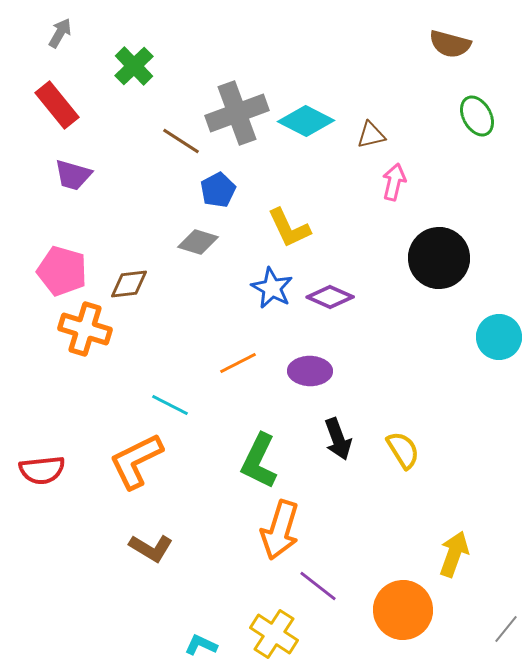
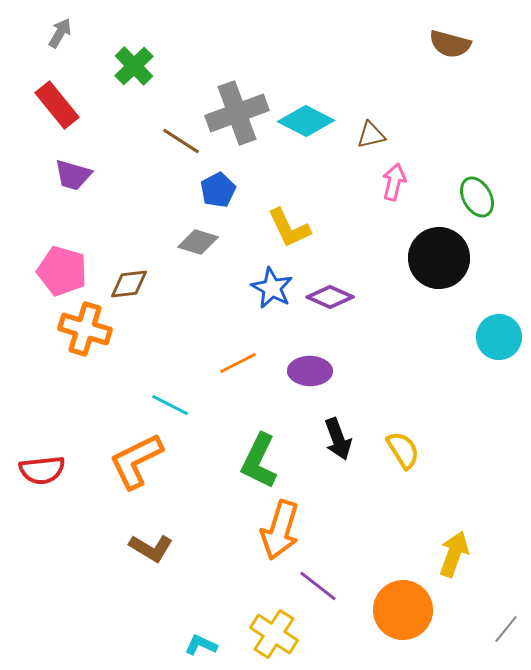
green ellipse: moved 81 px down
